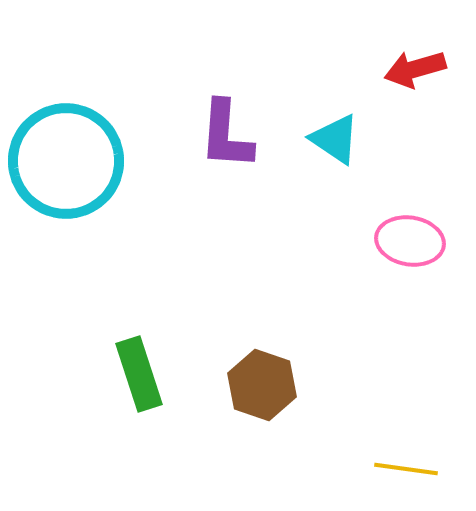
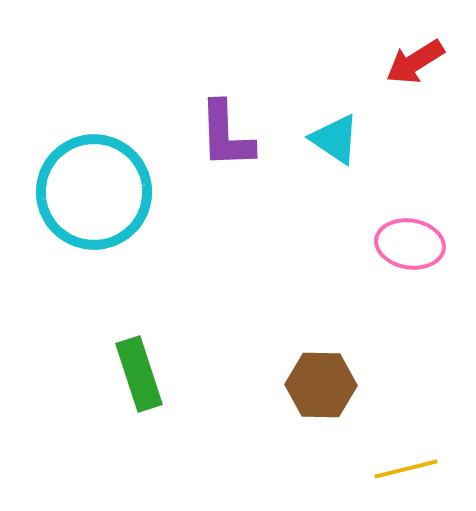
red arrow: moved 7 px up; rotated 16 degrees counterclockwise
purple L-shape: rotated 6 degrees counterclockwise
cyan circle: moved 28 px right, 31 px down
pink ellipse: moved 3 px down
brown hexagon: moved 59 px right; rotated 18 degrees counterclockwise
yellow line: rotated 22 degrees counterclockwise
